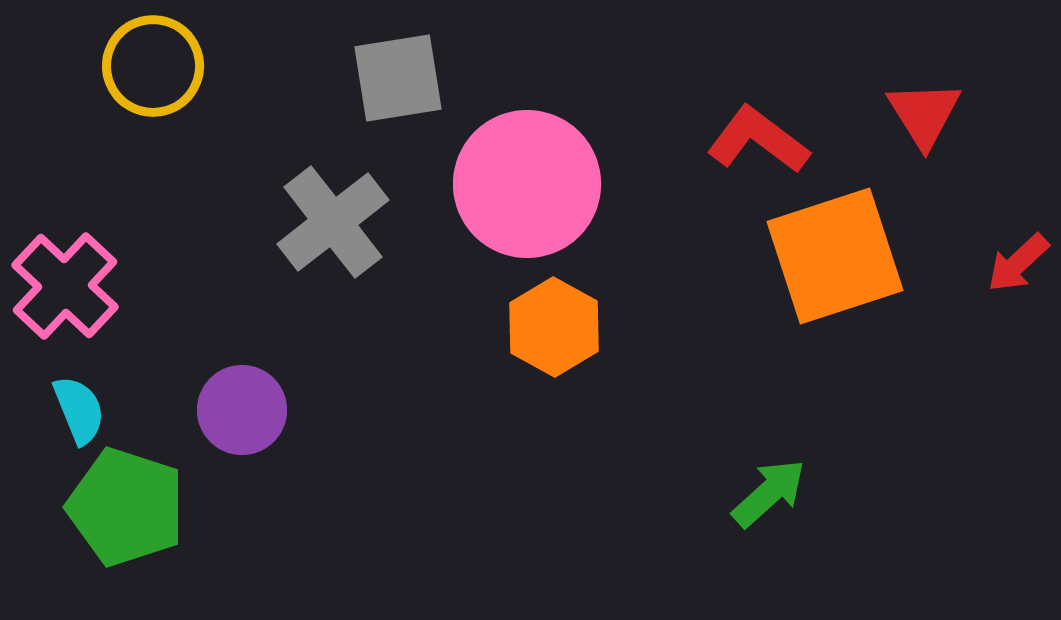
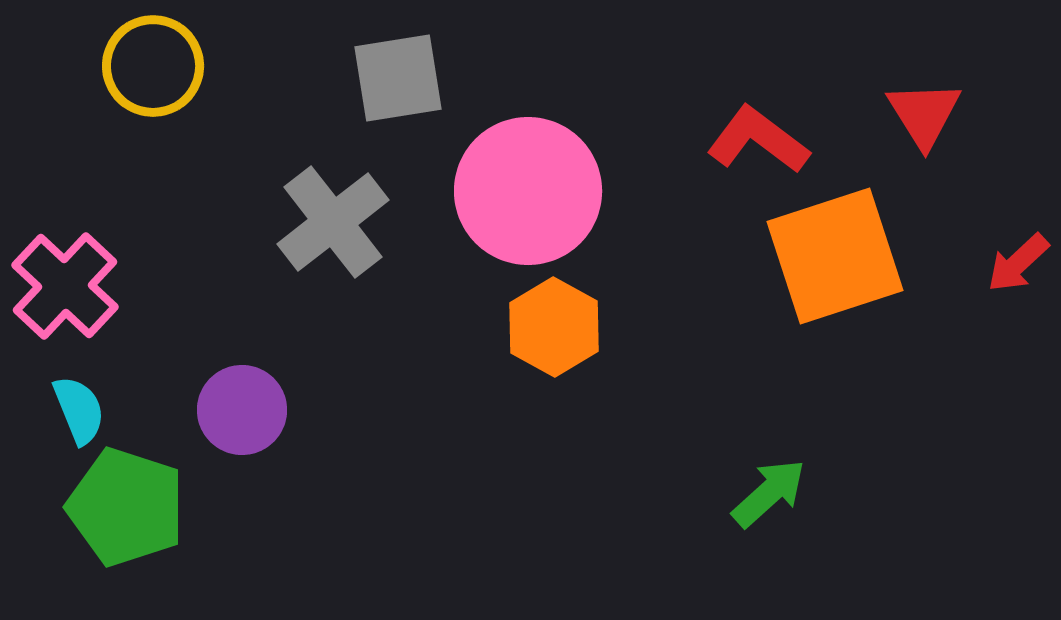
pink circle: moved 1 px right, 7 px down
